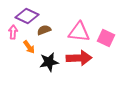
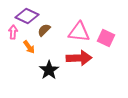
brown semicircle: rotated 24 degrees counterclockwise
black star: moved 8 px down; rotated 24 degrees counterclockwise
